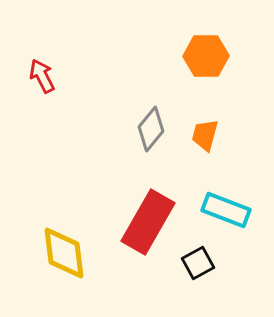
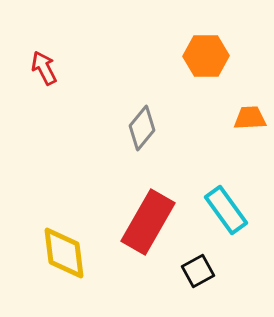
red arrow: moved 2 px right, 8 px up
gray diamond: moved 9 px left, 1 px up
orange trapezoid: moved 45 px right, 17 px up; rotated 72 degrees clockwise
cyan rectangle: rotated 33 degrees clockwise
black square: moved 8 px down
